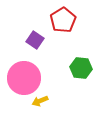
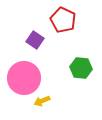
red pentagon: rotated 15 degrees counterclockwise
yellow arrow: moved 2 px right
